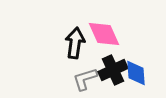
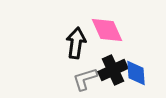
pink diamond: moved 3 px right, 4 px up
black arrow: moved 1 px right
